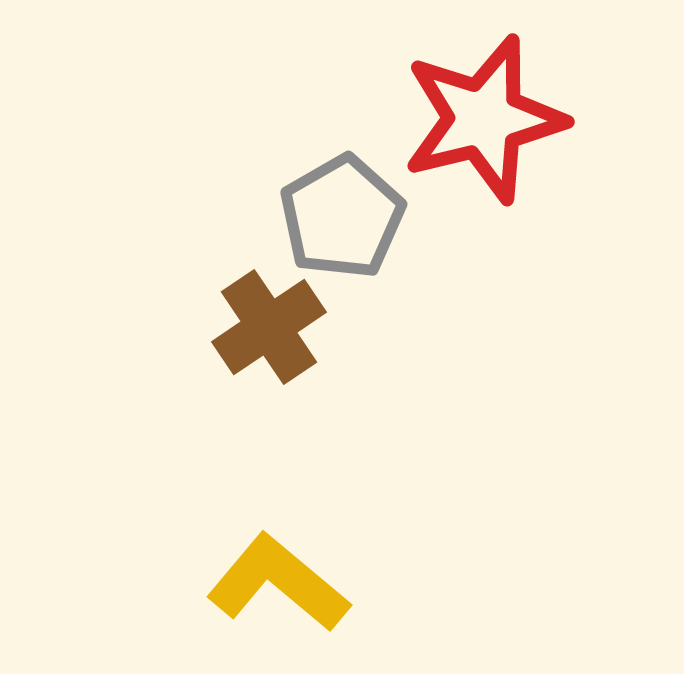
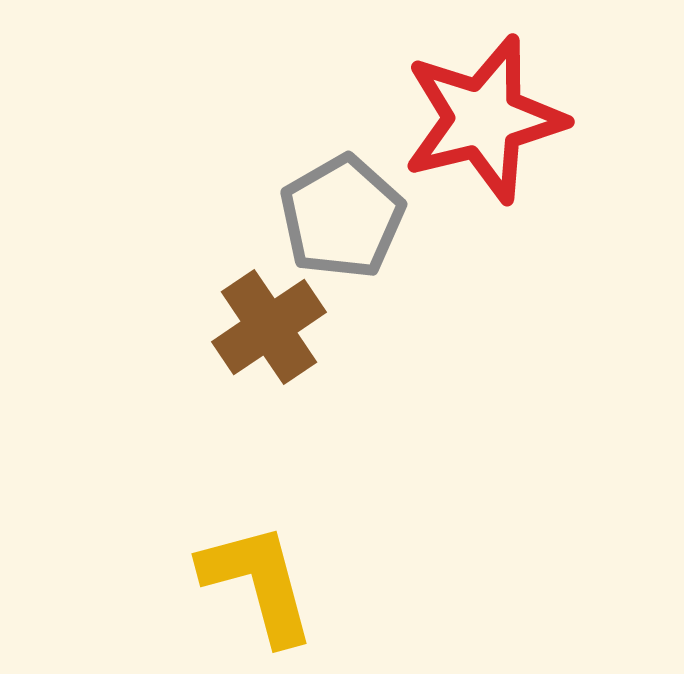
yellow L-shape: moved 20 px left; rotated 35 degrees clockwise
